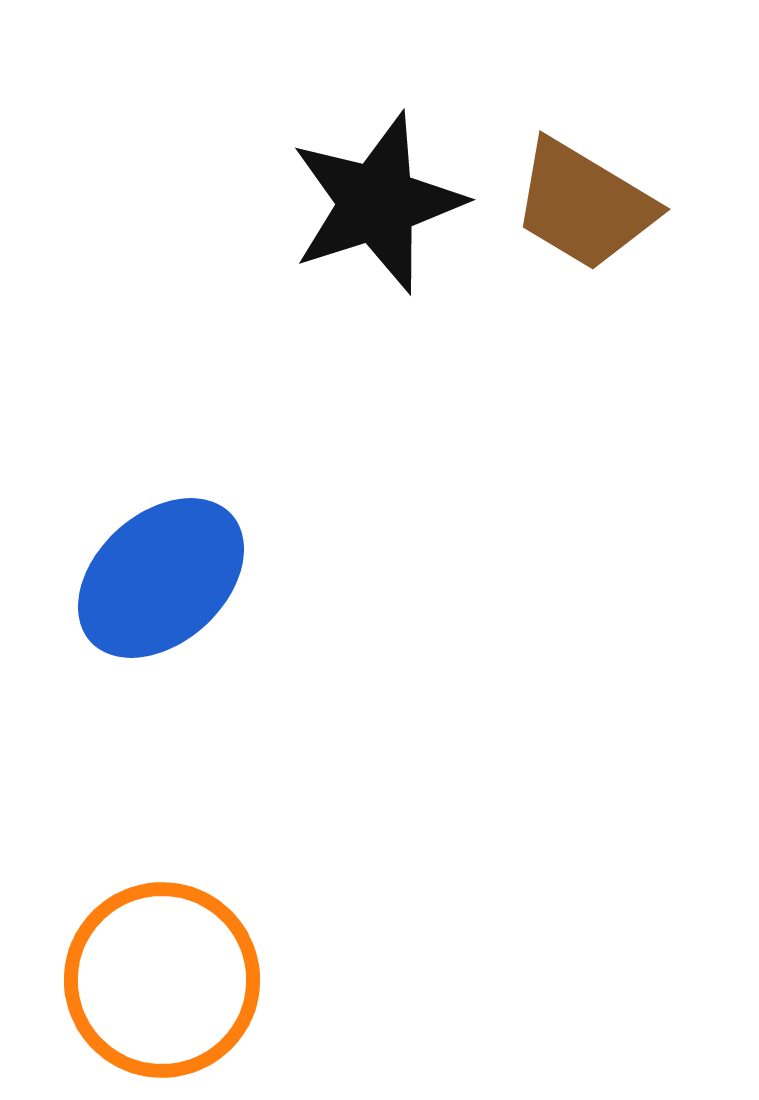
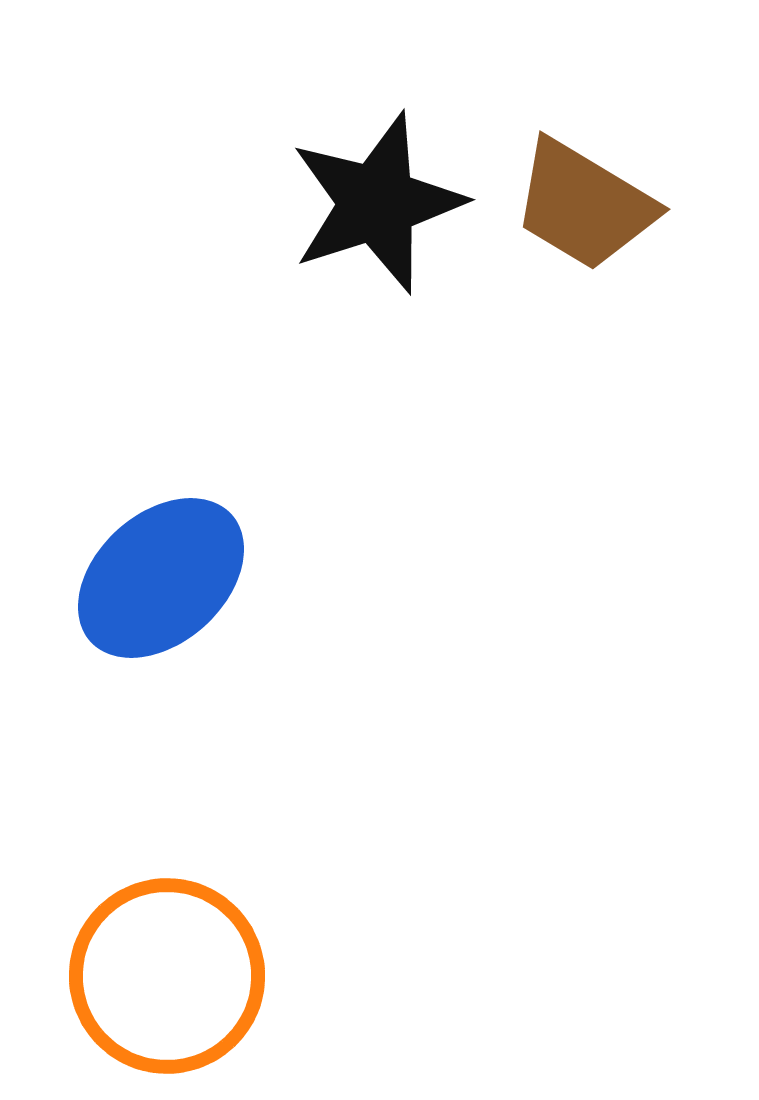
orange circle: moved 5 px right, 4 px up
